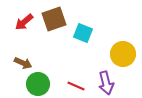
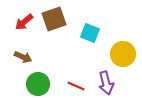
cyan square: moved 7 px right
brown arrow: moved 6 px up
